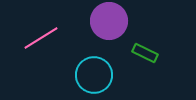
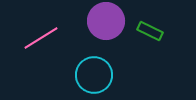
purple circle: moved 3 px left
green rectangle: moved 5 px right, 22 px up
